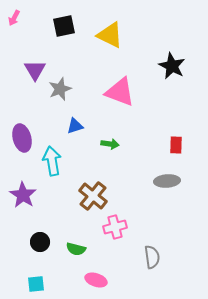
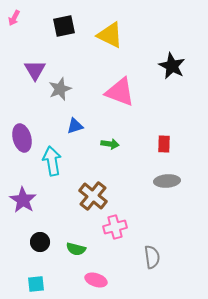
red rectangle: moved 12 px left, 1 px up
purple star: moved 5 px down
